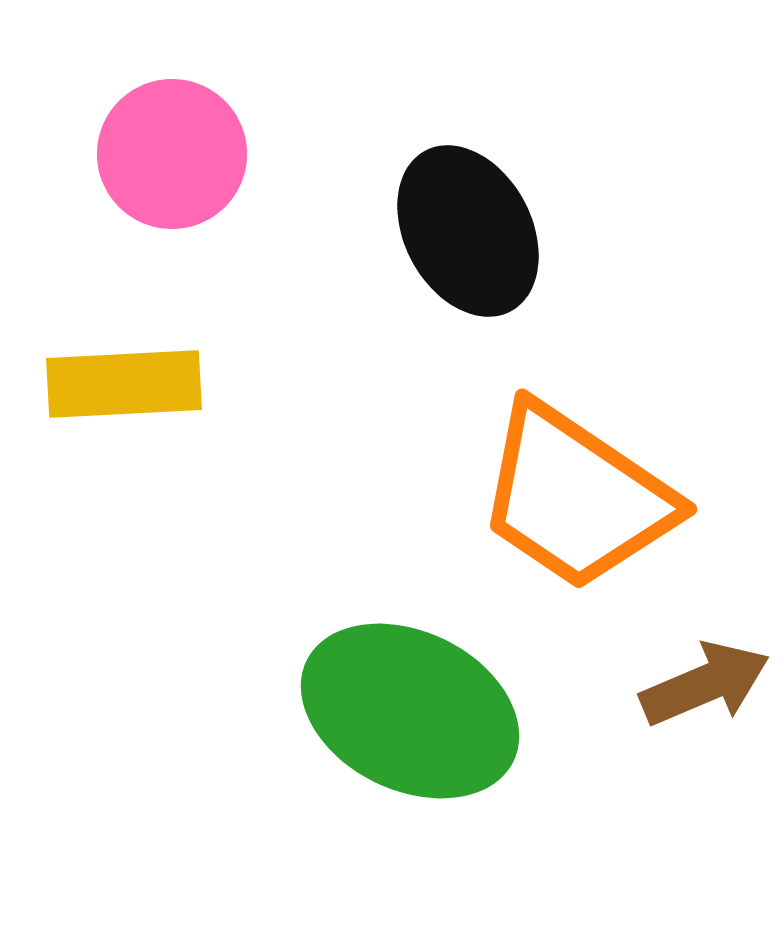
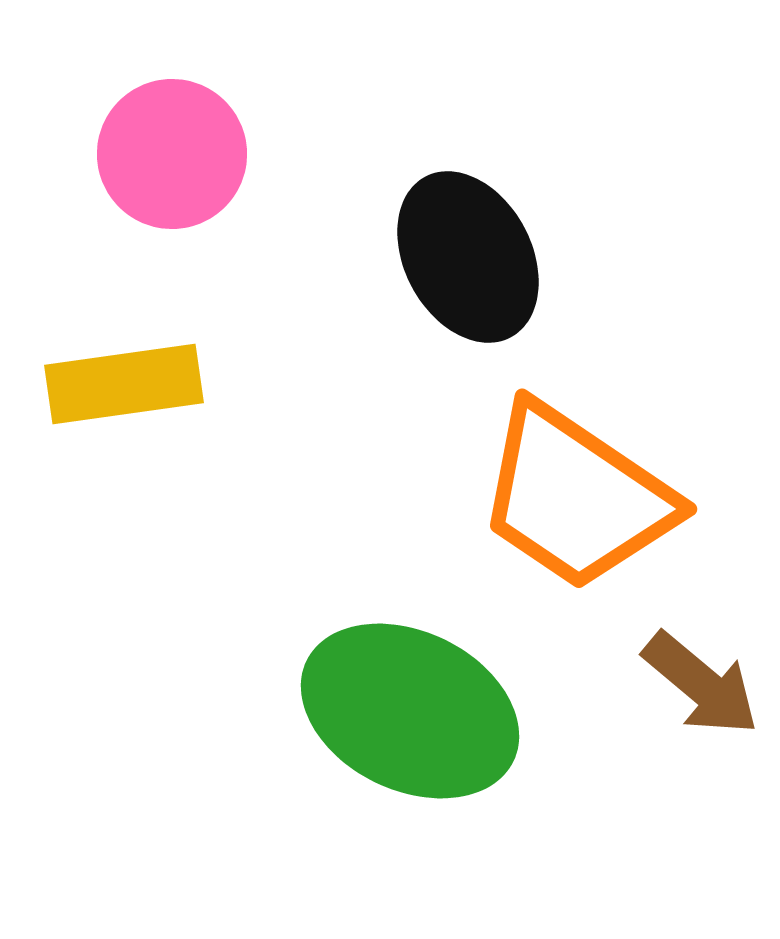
black ellipse: moved 26 px down
yellow rectangle: rotated 5 degrees counterclockwise
brown arrow: moved 4 px left; rotated 63 degrees clockwise
